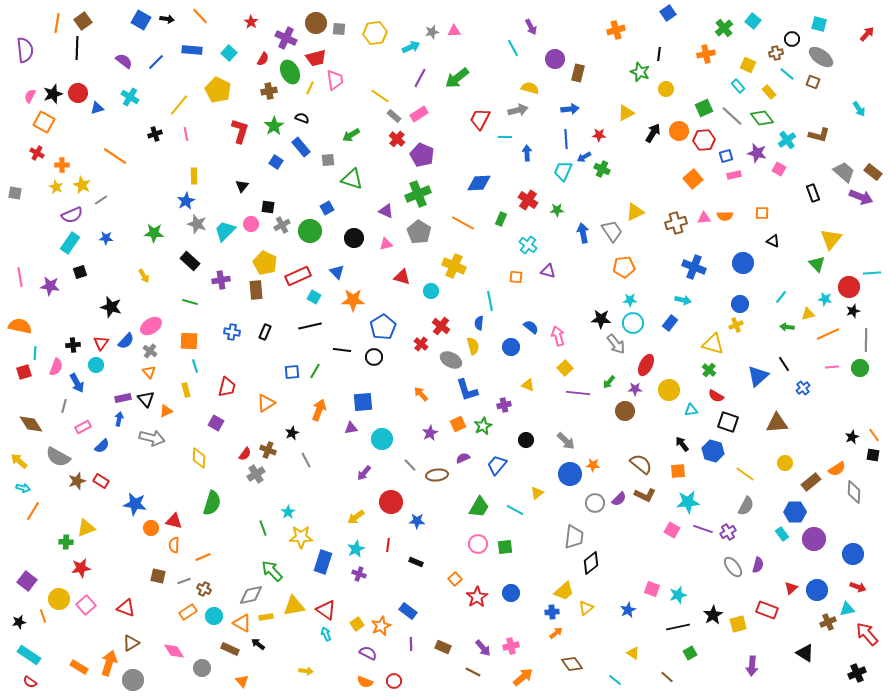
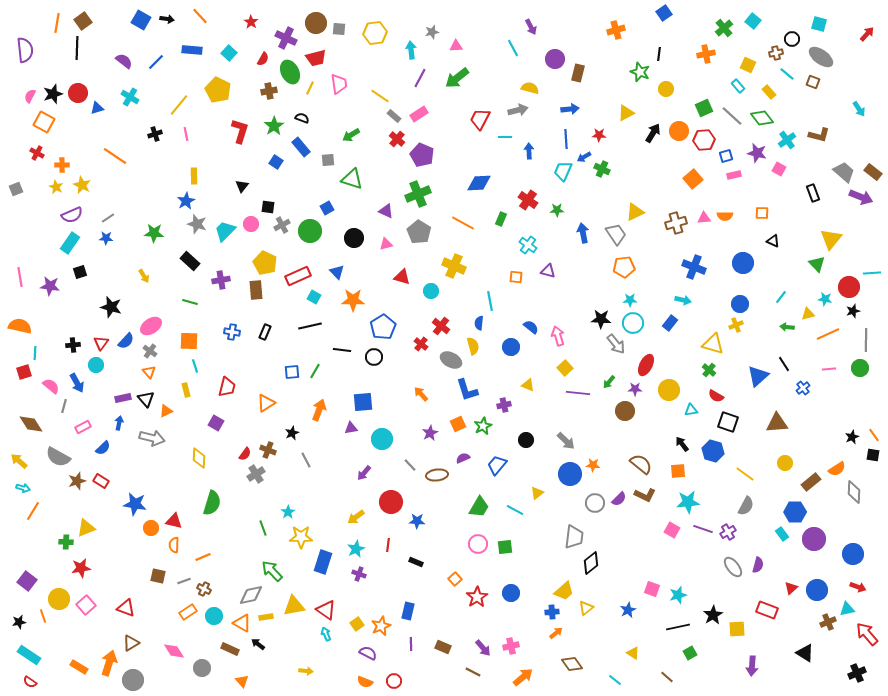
blue square at (668, 13): moved 4 px left
pink triangle at (454, 31): moved 2 px right, 15 px down
cyan arrow at (411, 47): moved 3 px down; rotated 72 degrees counterclockwise
pink trapezoid at (335, 80): moved 4 px right, 4 px down
blue arrow at (527, 153): moved 2 px right, 2 px up
gray square at (15, 193): moved 1 px right, 4 px up; rotated 32 degrees counterclockwise
gray line at (101, 200): moved 7 px right, 18 px down
gray trapezoid at (612, 231): moved 4 px right, 3 px down
pink semicircle at (56, 367): moved 5 px left, 19 px down; rotated 72 degrees counterclockwise
pink line at (832, 367): moved 3 px left, 2 px down
blue arrow at (119, 419): moved 4 px down
blue semicircle at (102, 446): moved 1 px right, 2 px down
blue rectangle at (408, 611): rotated 66 degrees clockwise
yellow square at (738, 624): moved 1 px left, 5 px down; rotated 12 degrees clockwise
